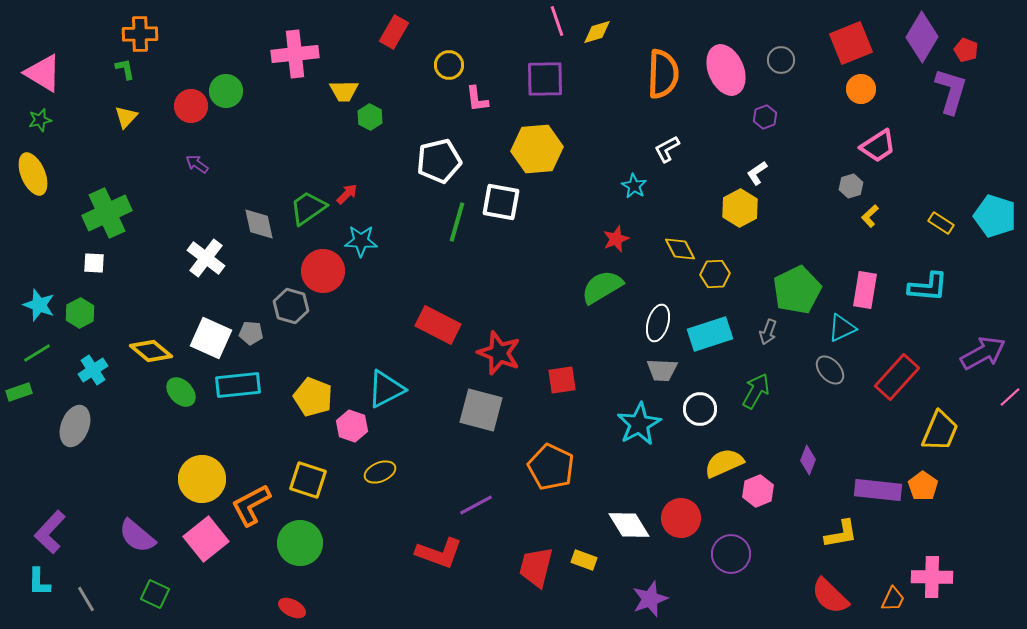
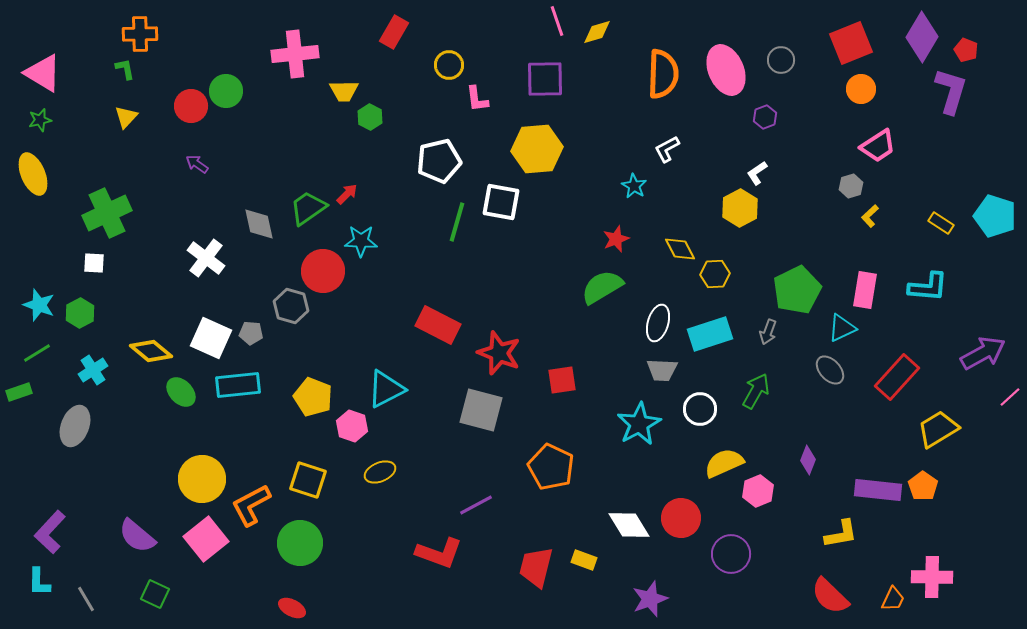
yellow trapezoid at (940, 431): moved 2 px left, 2 px up; rotated 144 degrees counterclockwise
